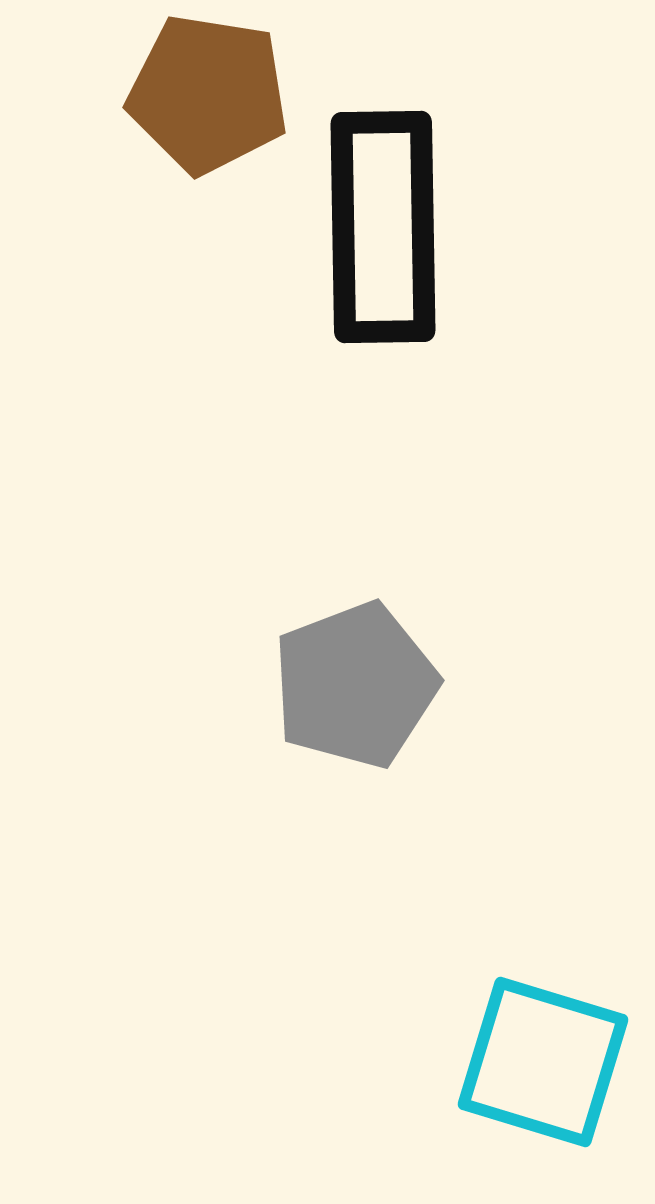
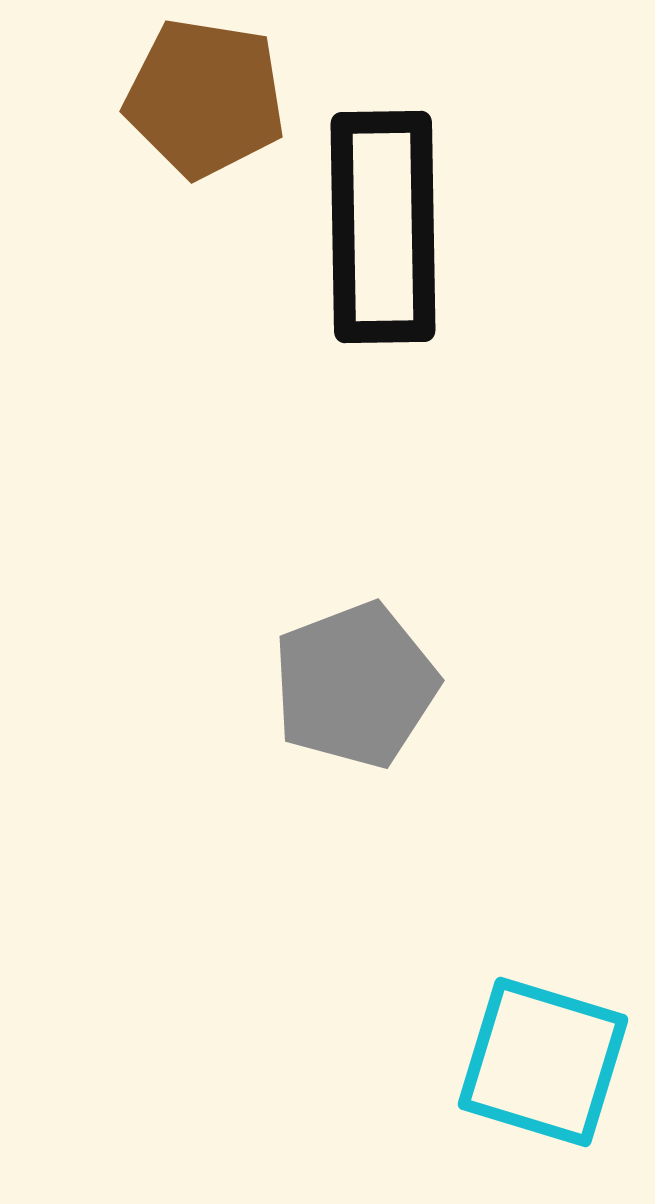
brown pentagon: moved 3 px left, 4 px down
